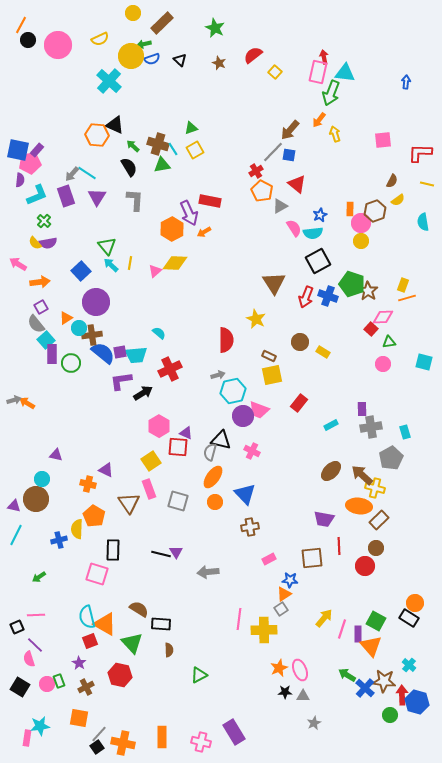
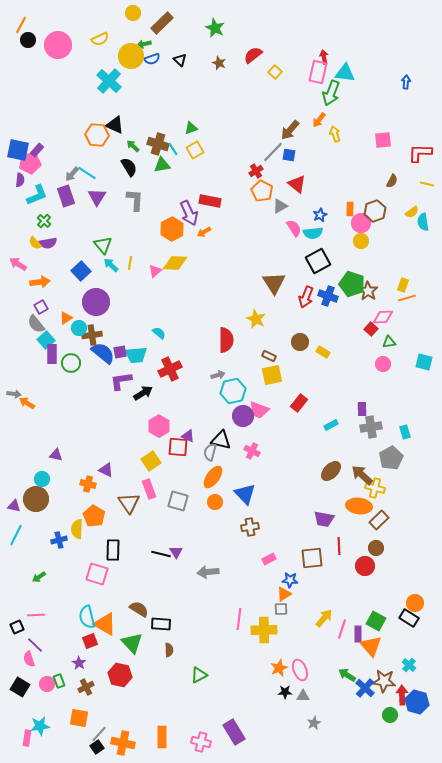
yellow semicircle at (398, 200): moved 14 px right, 12 px down
green triangle at (107, 246): moved 4 px left, 1 px up
gray arrow at (14, 400): moved 6 px up; rotated 24 degrees clockwise
purple triangle at (186, 433): moved 2 px right, 3 px down
gray square at (281, 609): rotated 32 degrees clockwise
